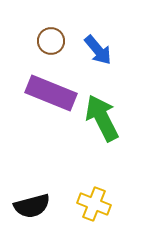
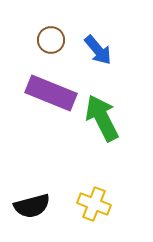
brown circle: moved 1 px up
